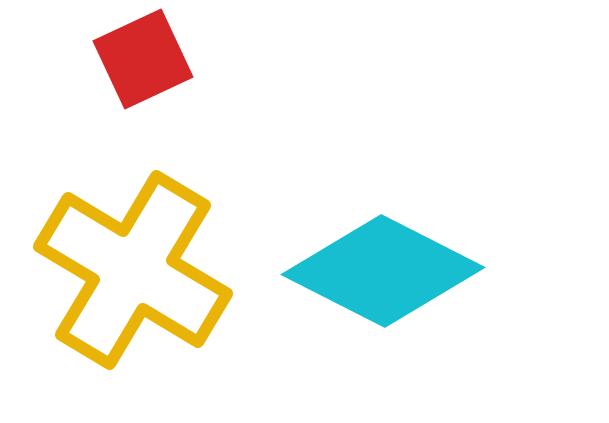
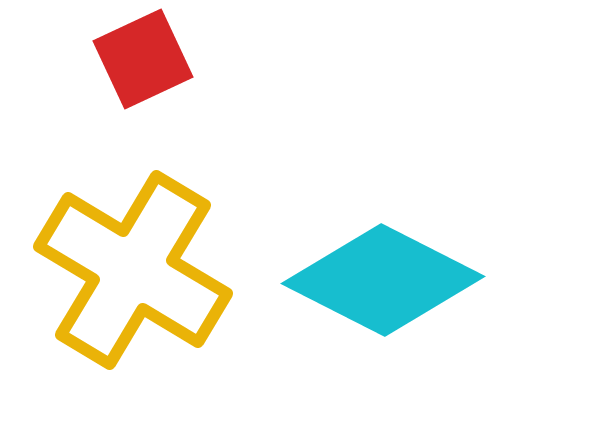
cyan diamond: moved 9 px down
